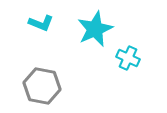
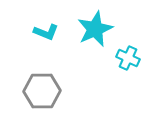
cyan L-shape: moved 5 px right, 9 px down
gray hexagon: moved 5 px down; rotated 12 degrees counterclockwise
